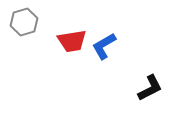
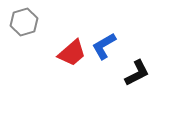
red trapezoid: moved 12 px down; rotated 32 degrees counterclockwise
black L-shape: moved 13 px left, 15 px up
